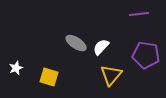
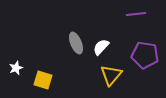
purple line: moved 3 px left
gray ellipse: rotated 35 degrees clockwise
purple pentagon: moved 1 px left
yellow square: moved 6 px left, 3 px down
